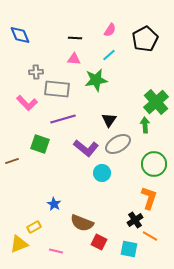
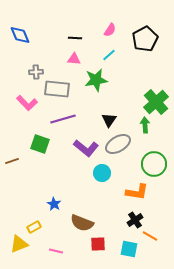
orange L-shape: moved 12 px left, 6 px up; rotated 80 degrees clockwise
red square: moved 1 px left, 2 px down; rotated 28 degrees counterclockwise
